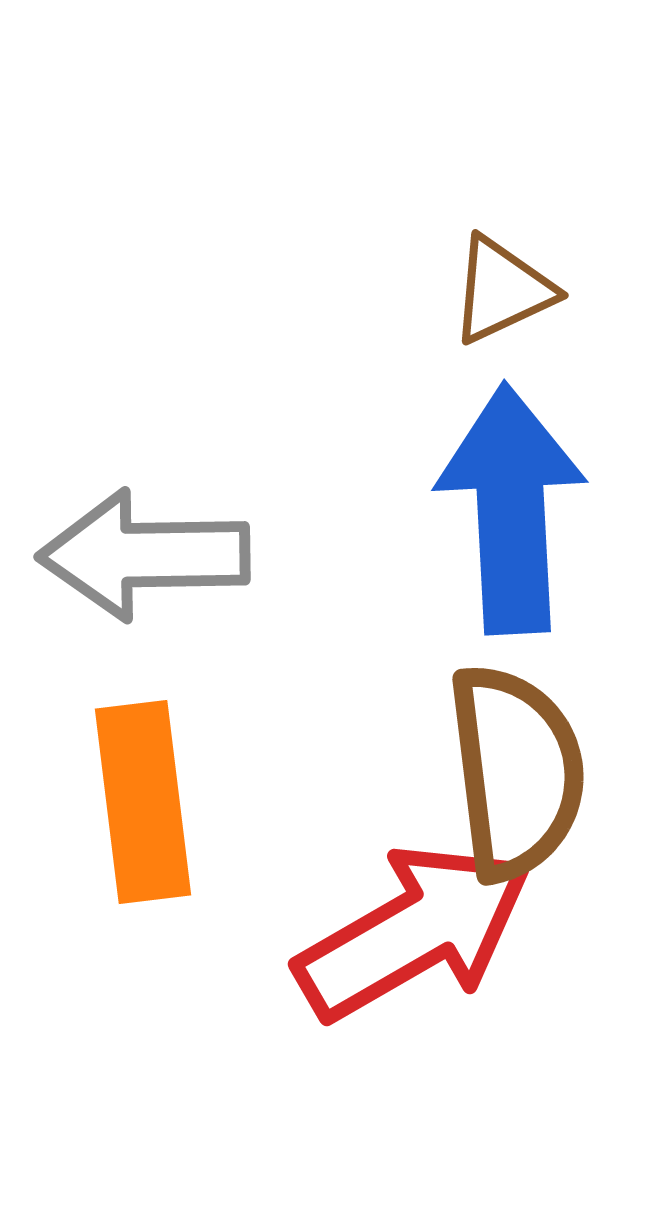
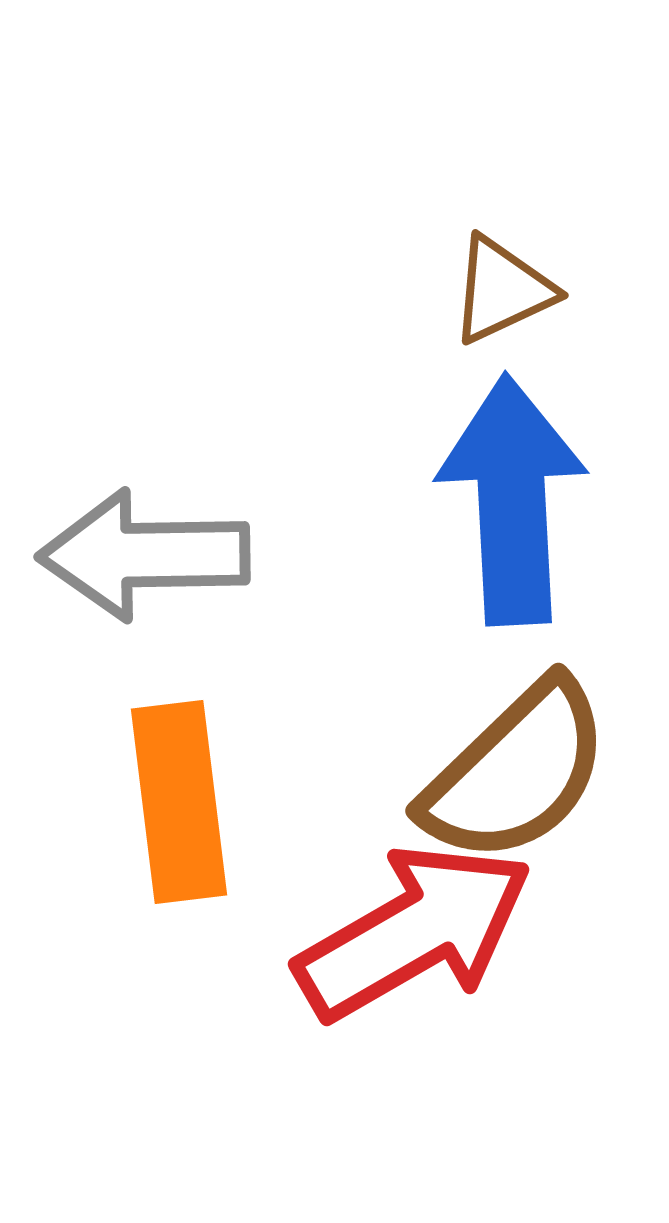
blue arrow: moved 1 px right, 9 px up
brown semicircle: rotated 53 degrees clockwise
orange rectangle: moved 36 px right
